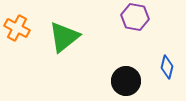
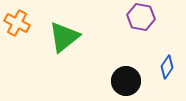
purple hexagon: moved 6 px right
orange cross: moved 5 px up
blue diamond: rotated 20 degrees clockwise
